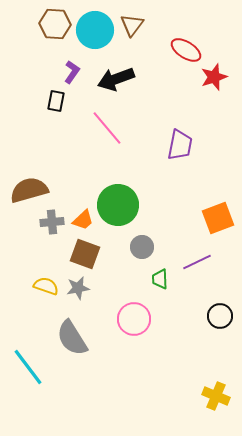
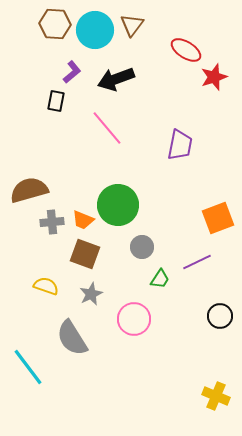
purple L-shape: rotated 15 degrees clockwise
orange trapezoid: rotated 65 degrees clockwise
green trapezoid: rotated 145 degrees counterclockwise
gray star: moved 13 px right, 6 px down; rotated 15 degrees counterclockwise
